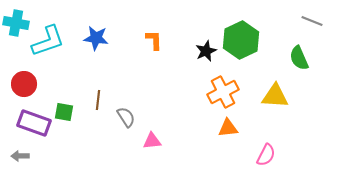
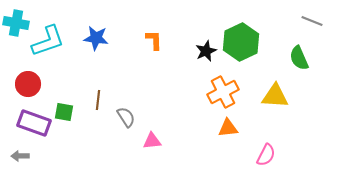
green hexagon: moved 2 px down
red circle: moved 4 px right
